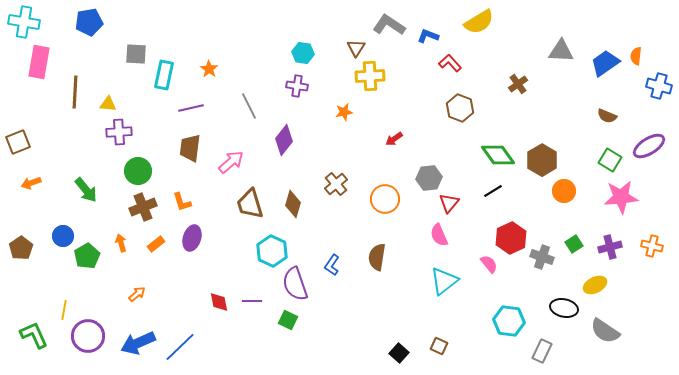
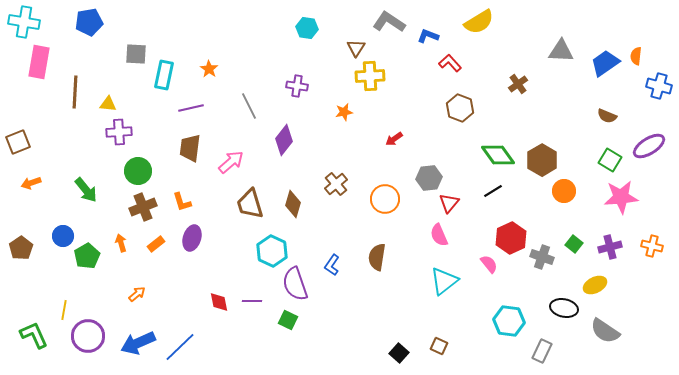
gray L-shape at (389, 25): moved 3 px up
cyan hexagon at (303, 53): moved 4 px right, 25 px up
green square at (574, 244): rotated 18 degrees counterclockwise
